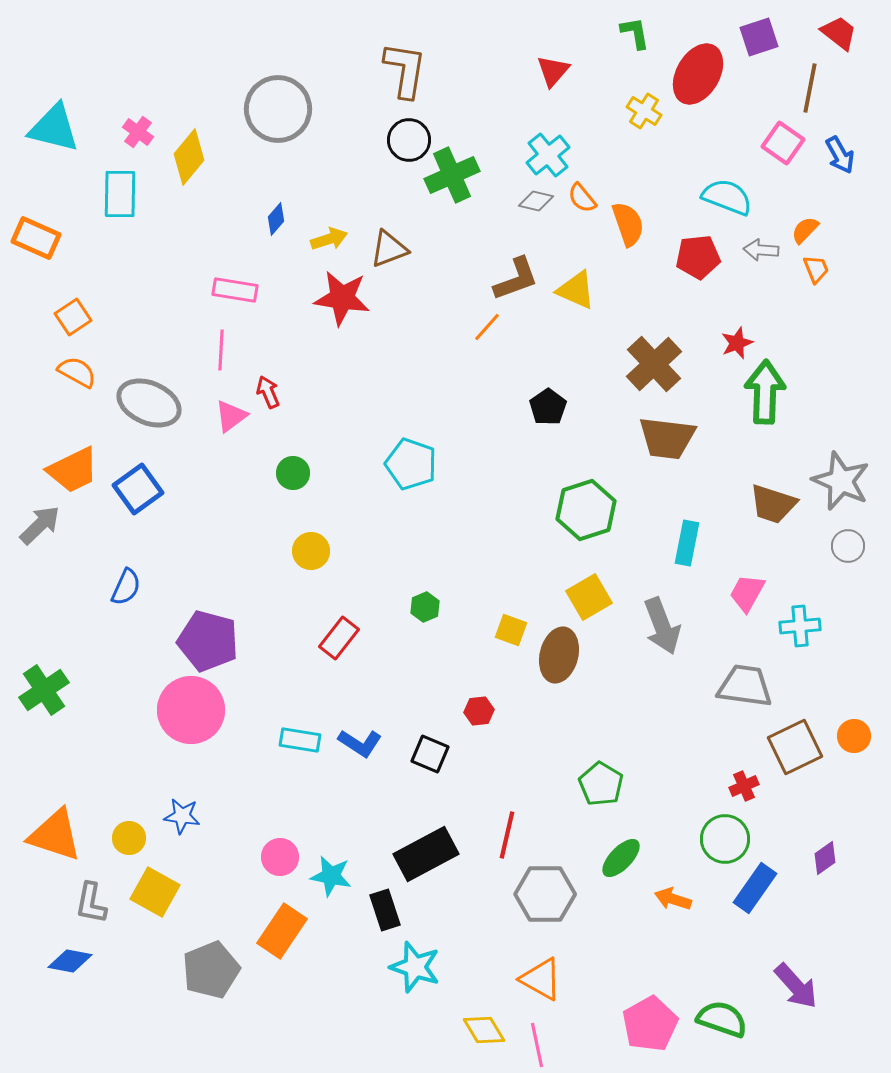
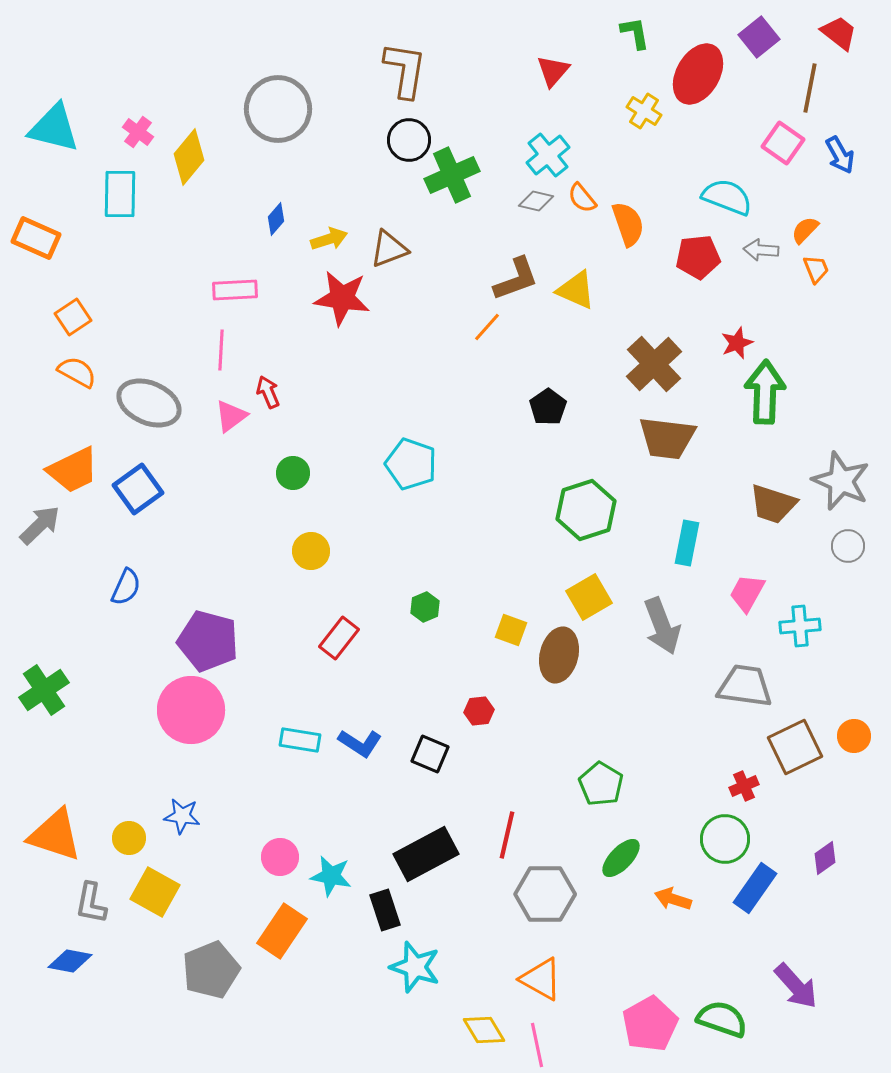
purple square at (759, 37): rotated 21 degrees counterclockwise
pink rectangle at (235, 290): rotated 12 degrees counterclockwise
